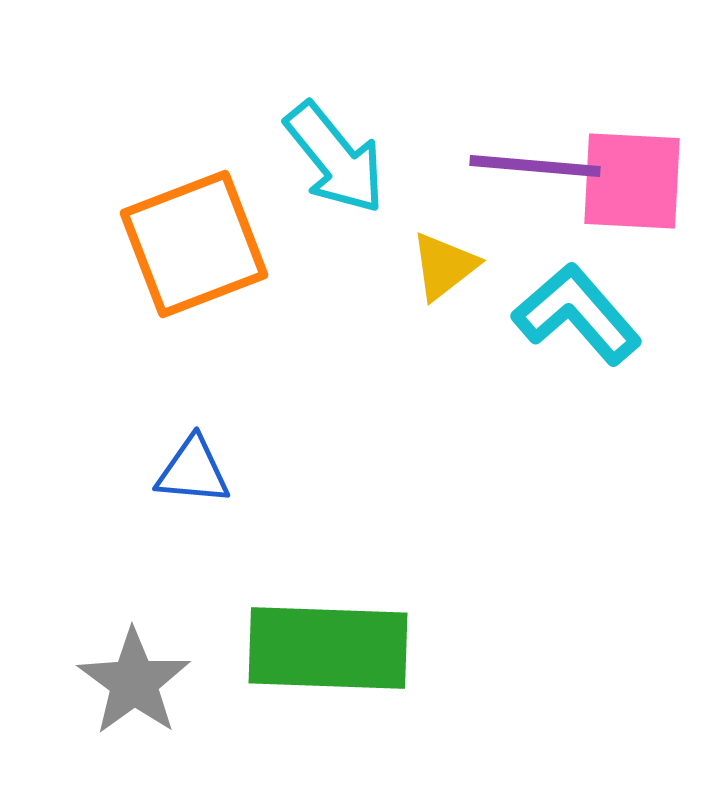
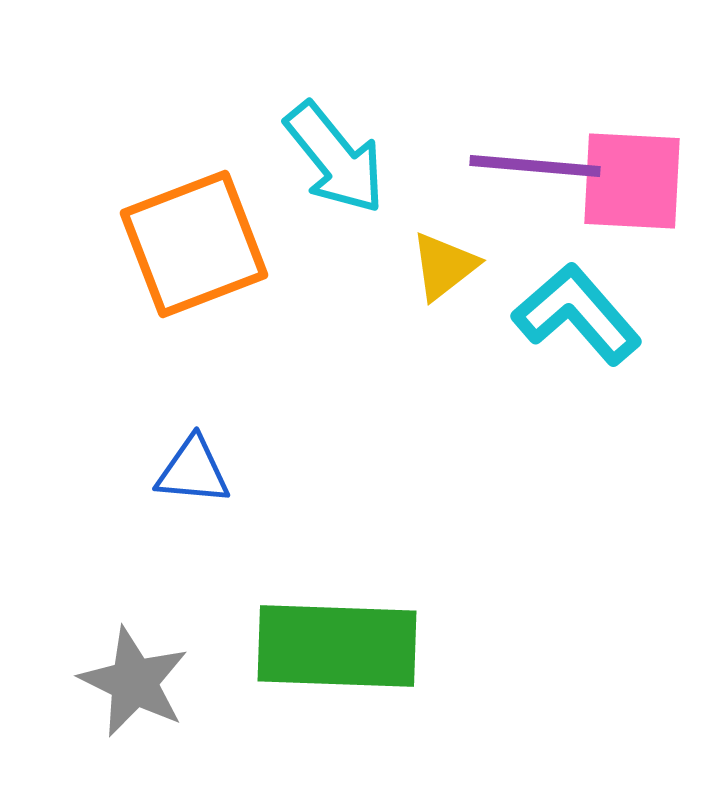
green rectangle: moved 9 px right, 2 px up
gray star: rotated 10 degrees counterclockwise
